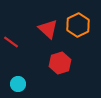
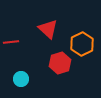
orange hexagon: moved 4 px right, 19 px down
red line: rotated 42 degrees counterclockwise
cyan circle: moved 3 px right, 5 px up
